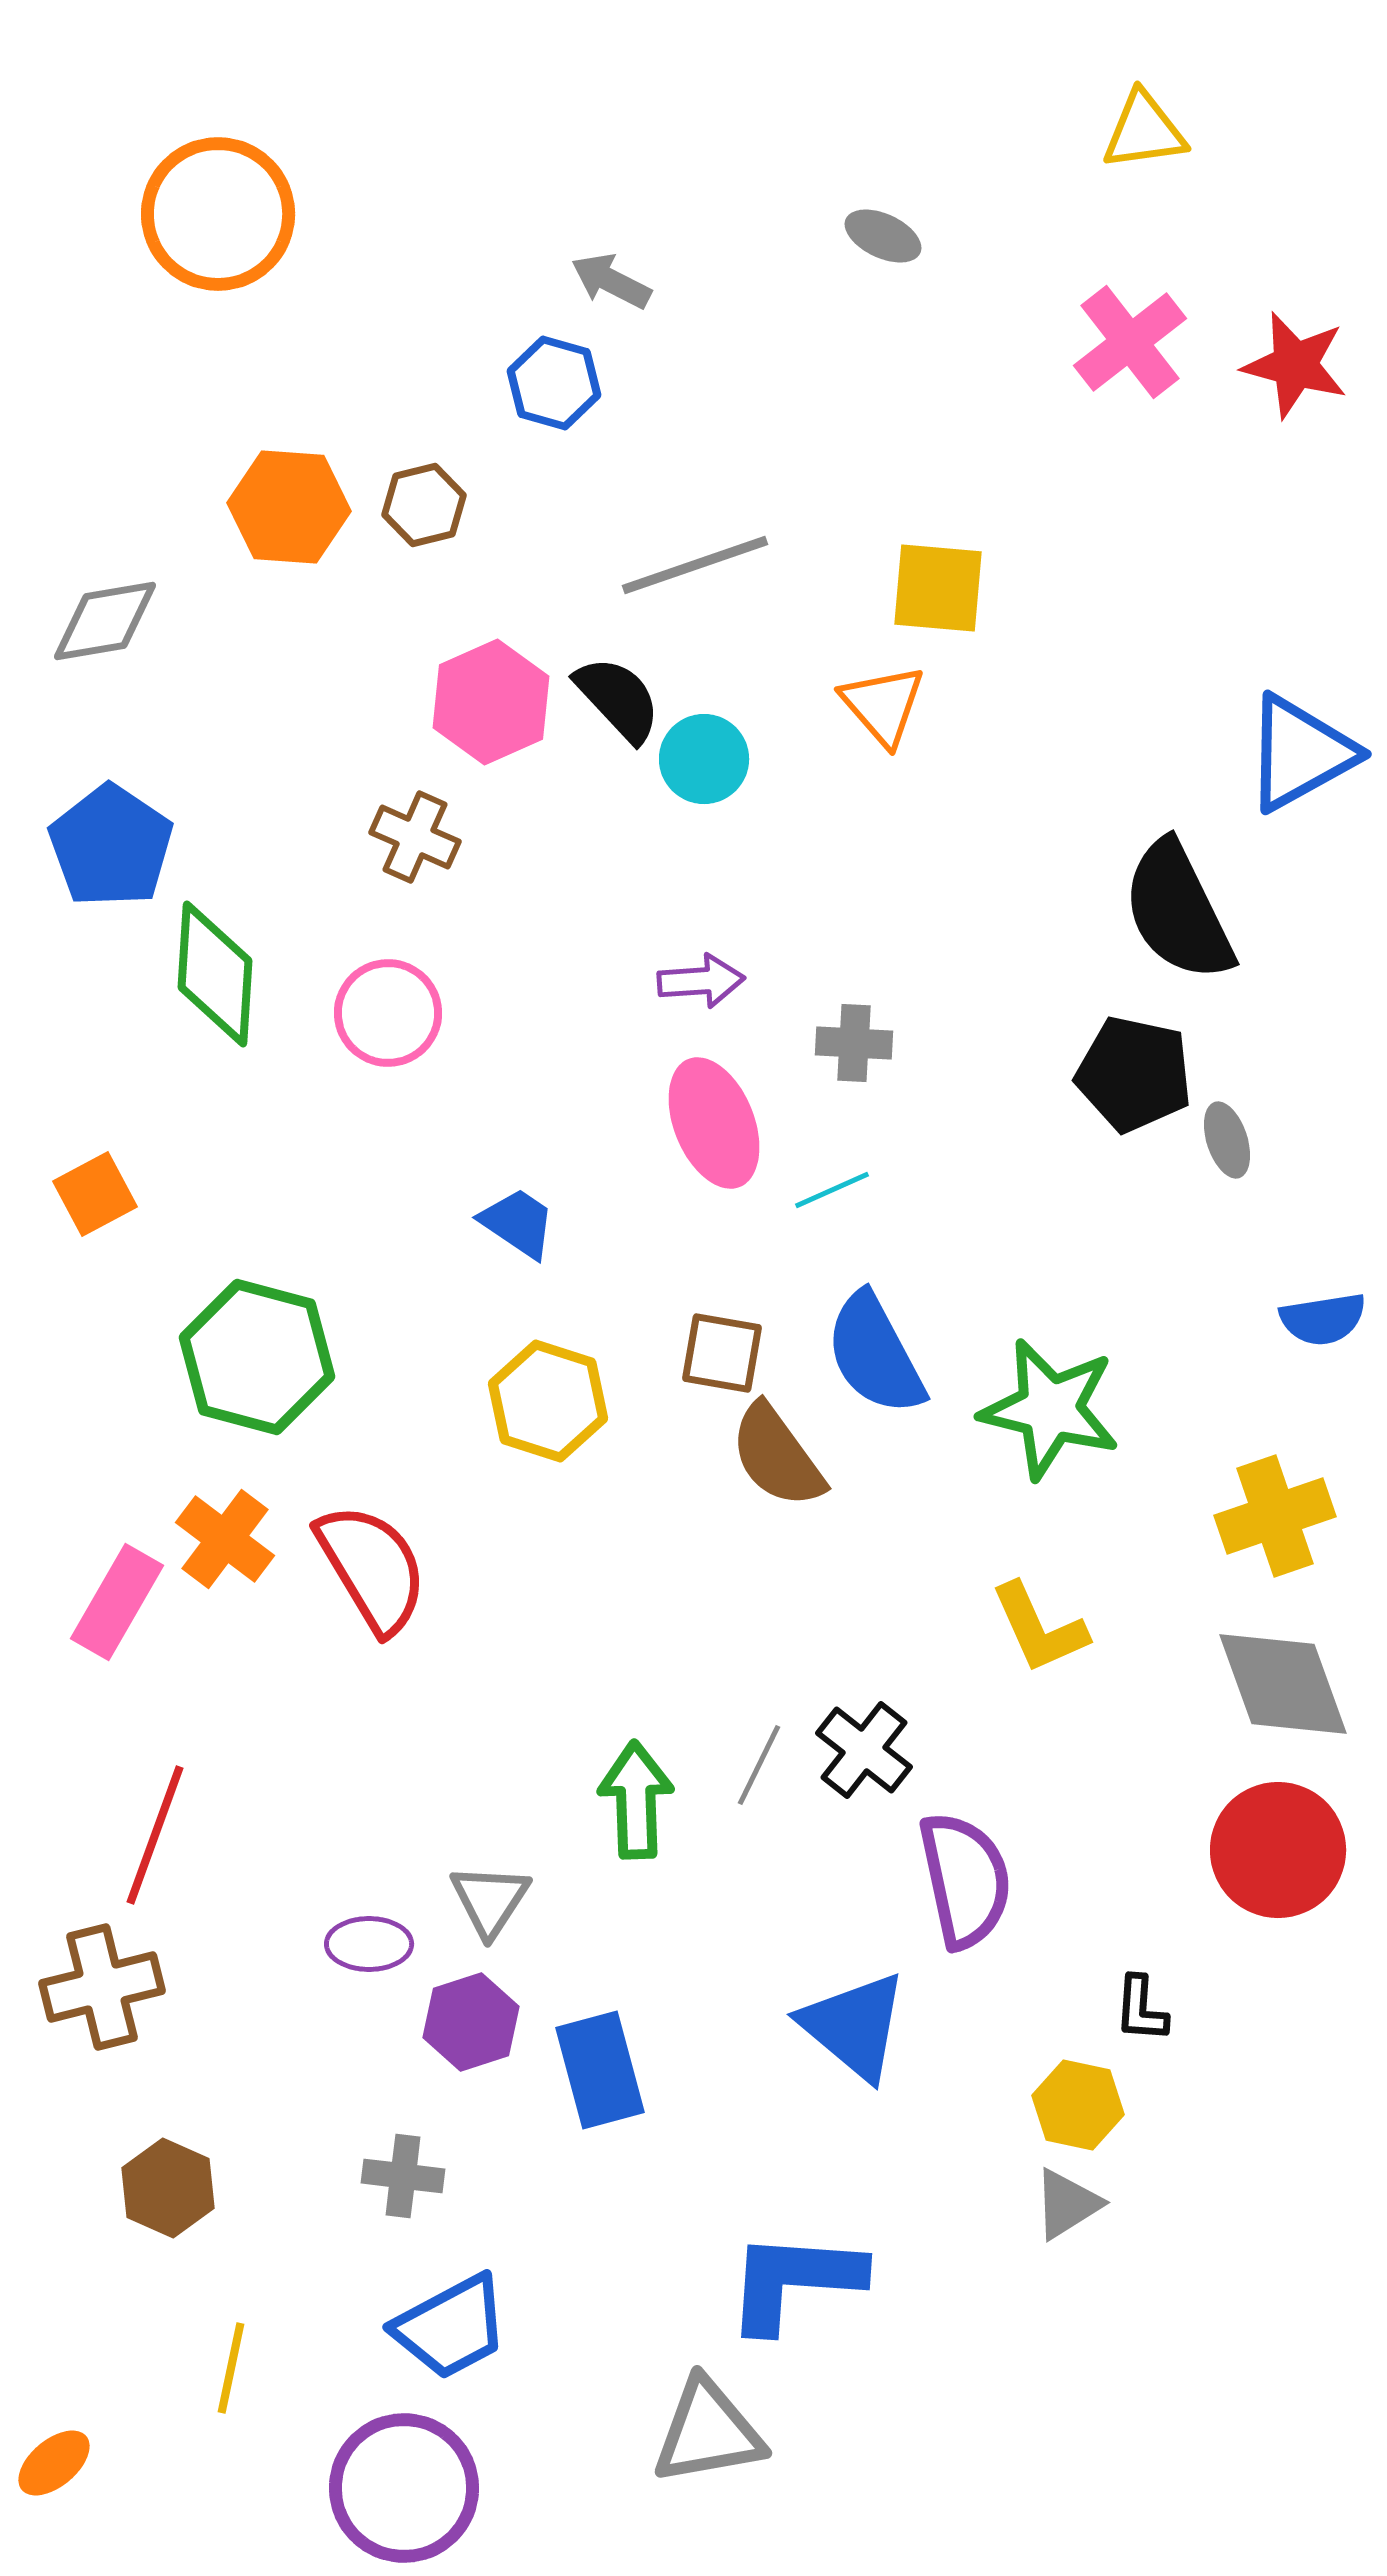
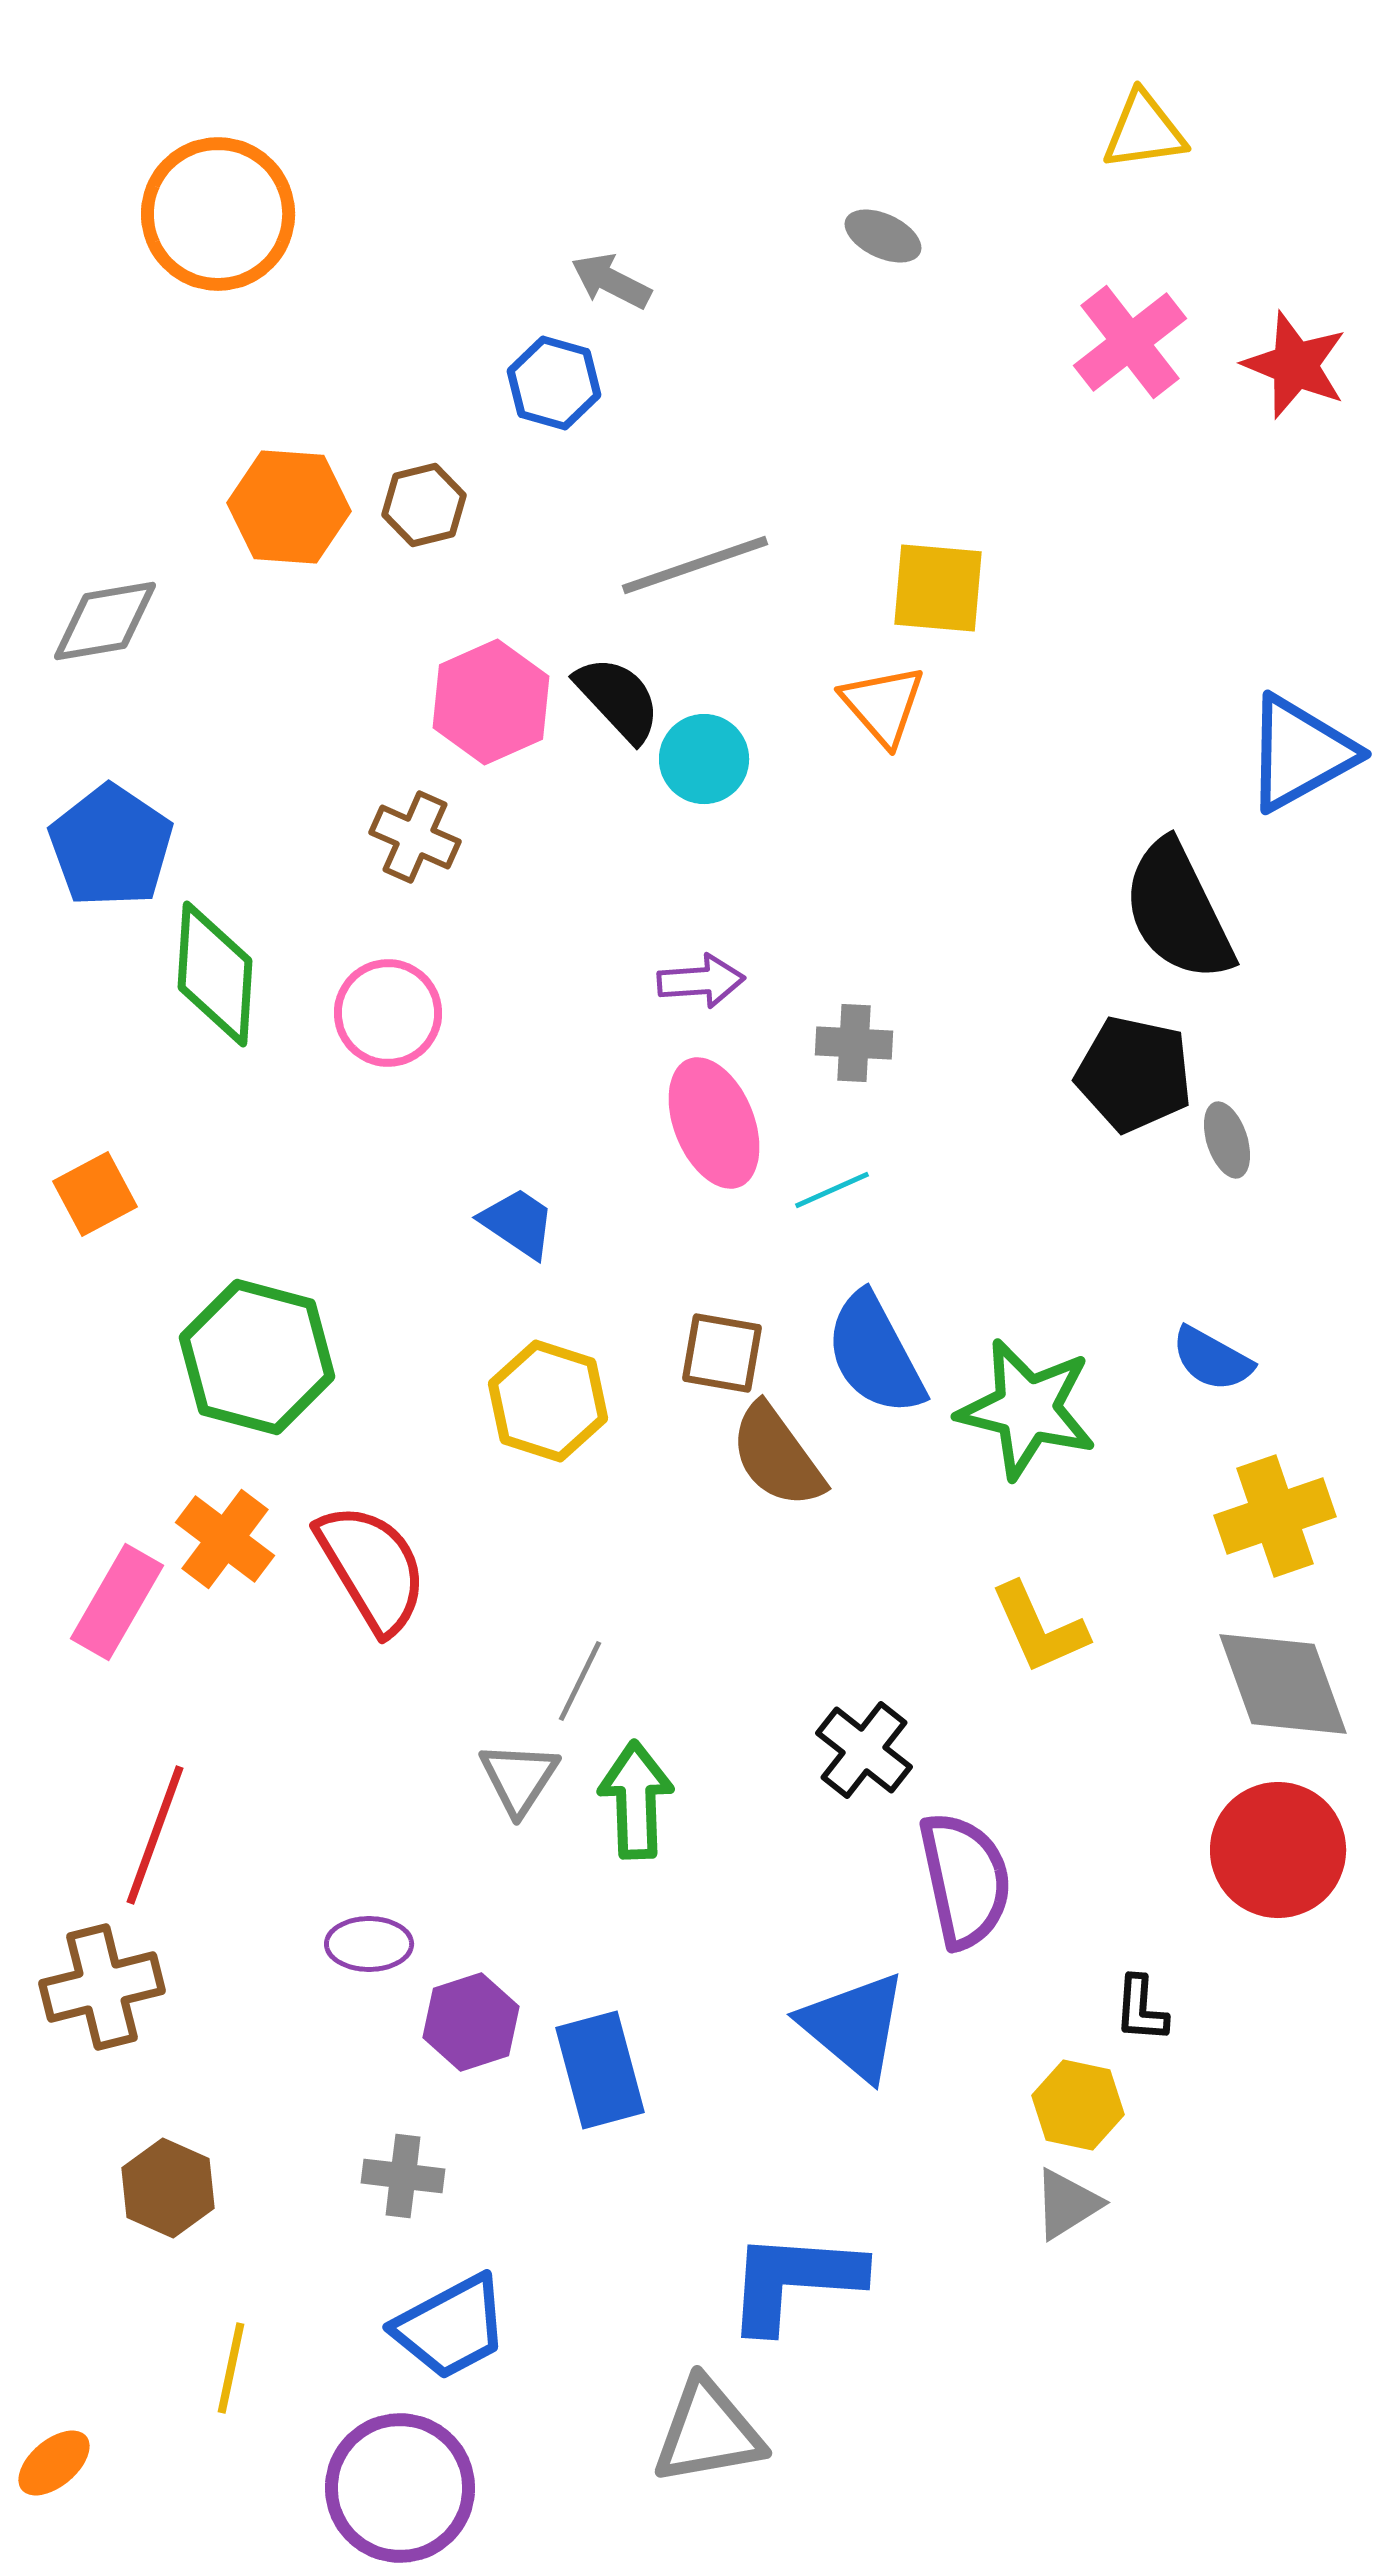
red star at (1295, 365): rotated 7 degrees clockwise
blue semicircle at (1323, 1319): moved 111 px left, 40 px down; rotated 38 degrees clockwise
green star at (1050, 1409): moved 23 px left
gray line at (759, 1765): moved 179 px left, 84 px up
gray triangle at (490, 1900): moved 29 px right, 122 px up
purple circle at (404, 2488): moved 4 px left
